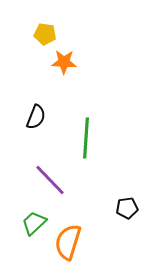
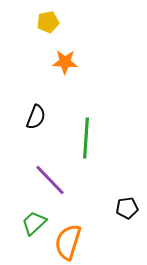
yellow pentagon: moved 3 px right, 12 px up; rotated 20 degrees counterclockwise
orange star: moved 1 px right
